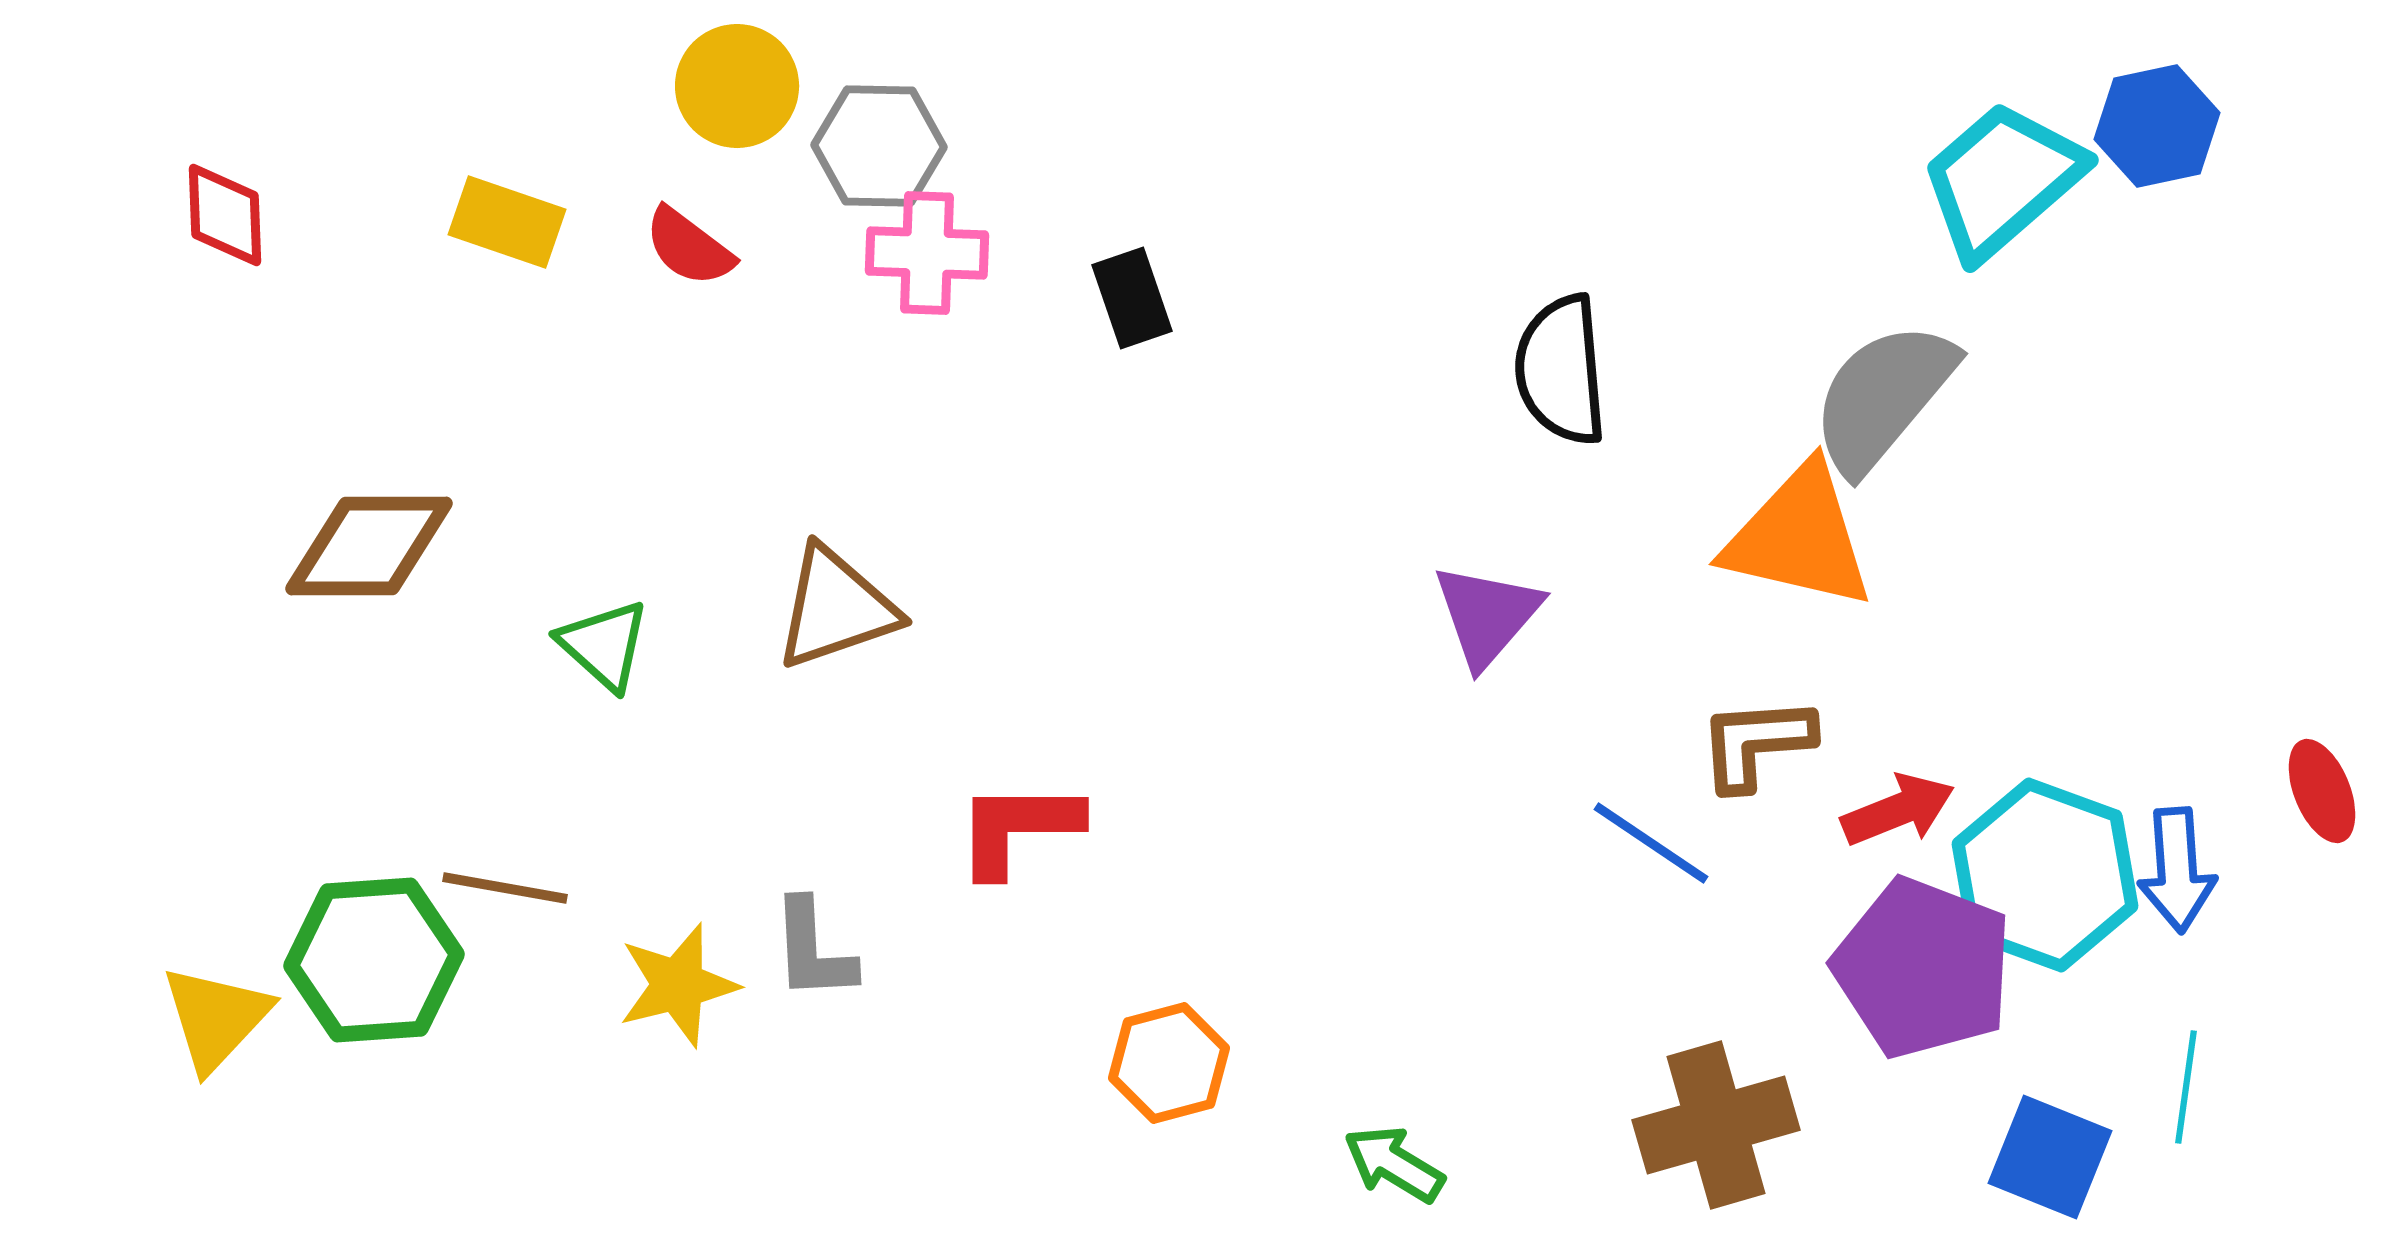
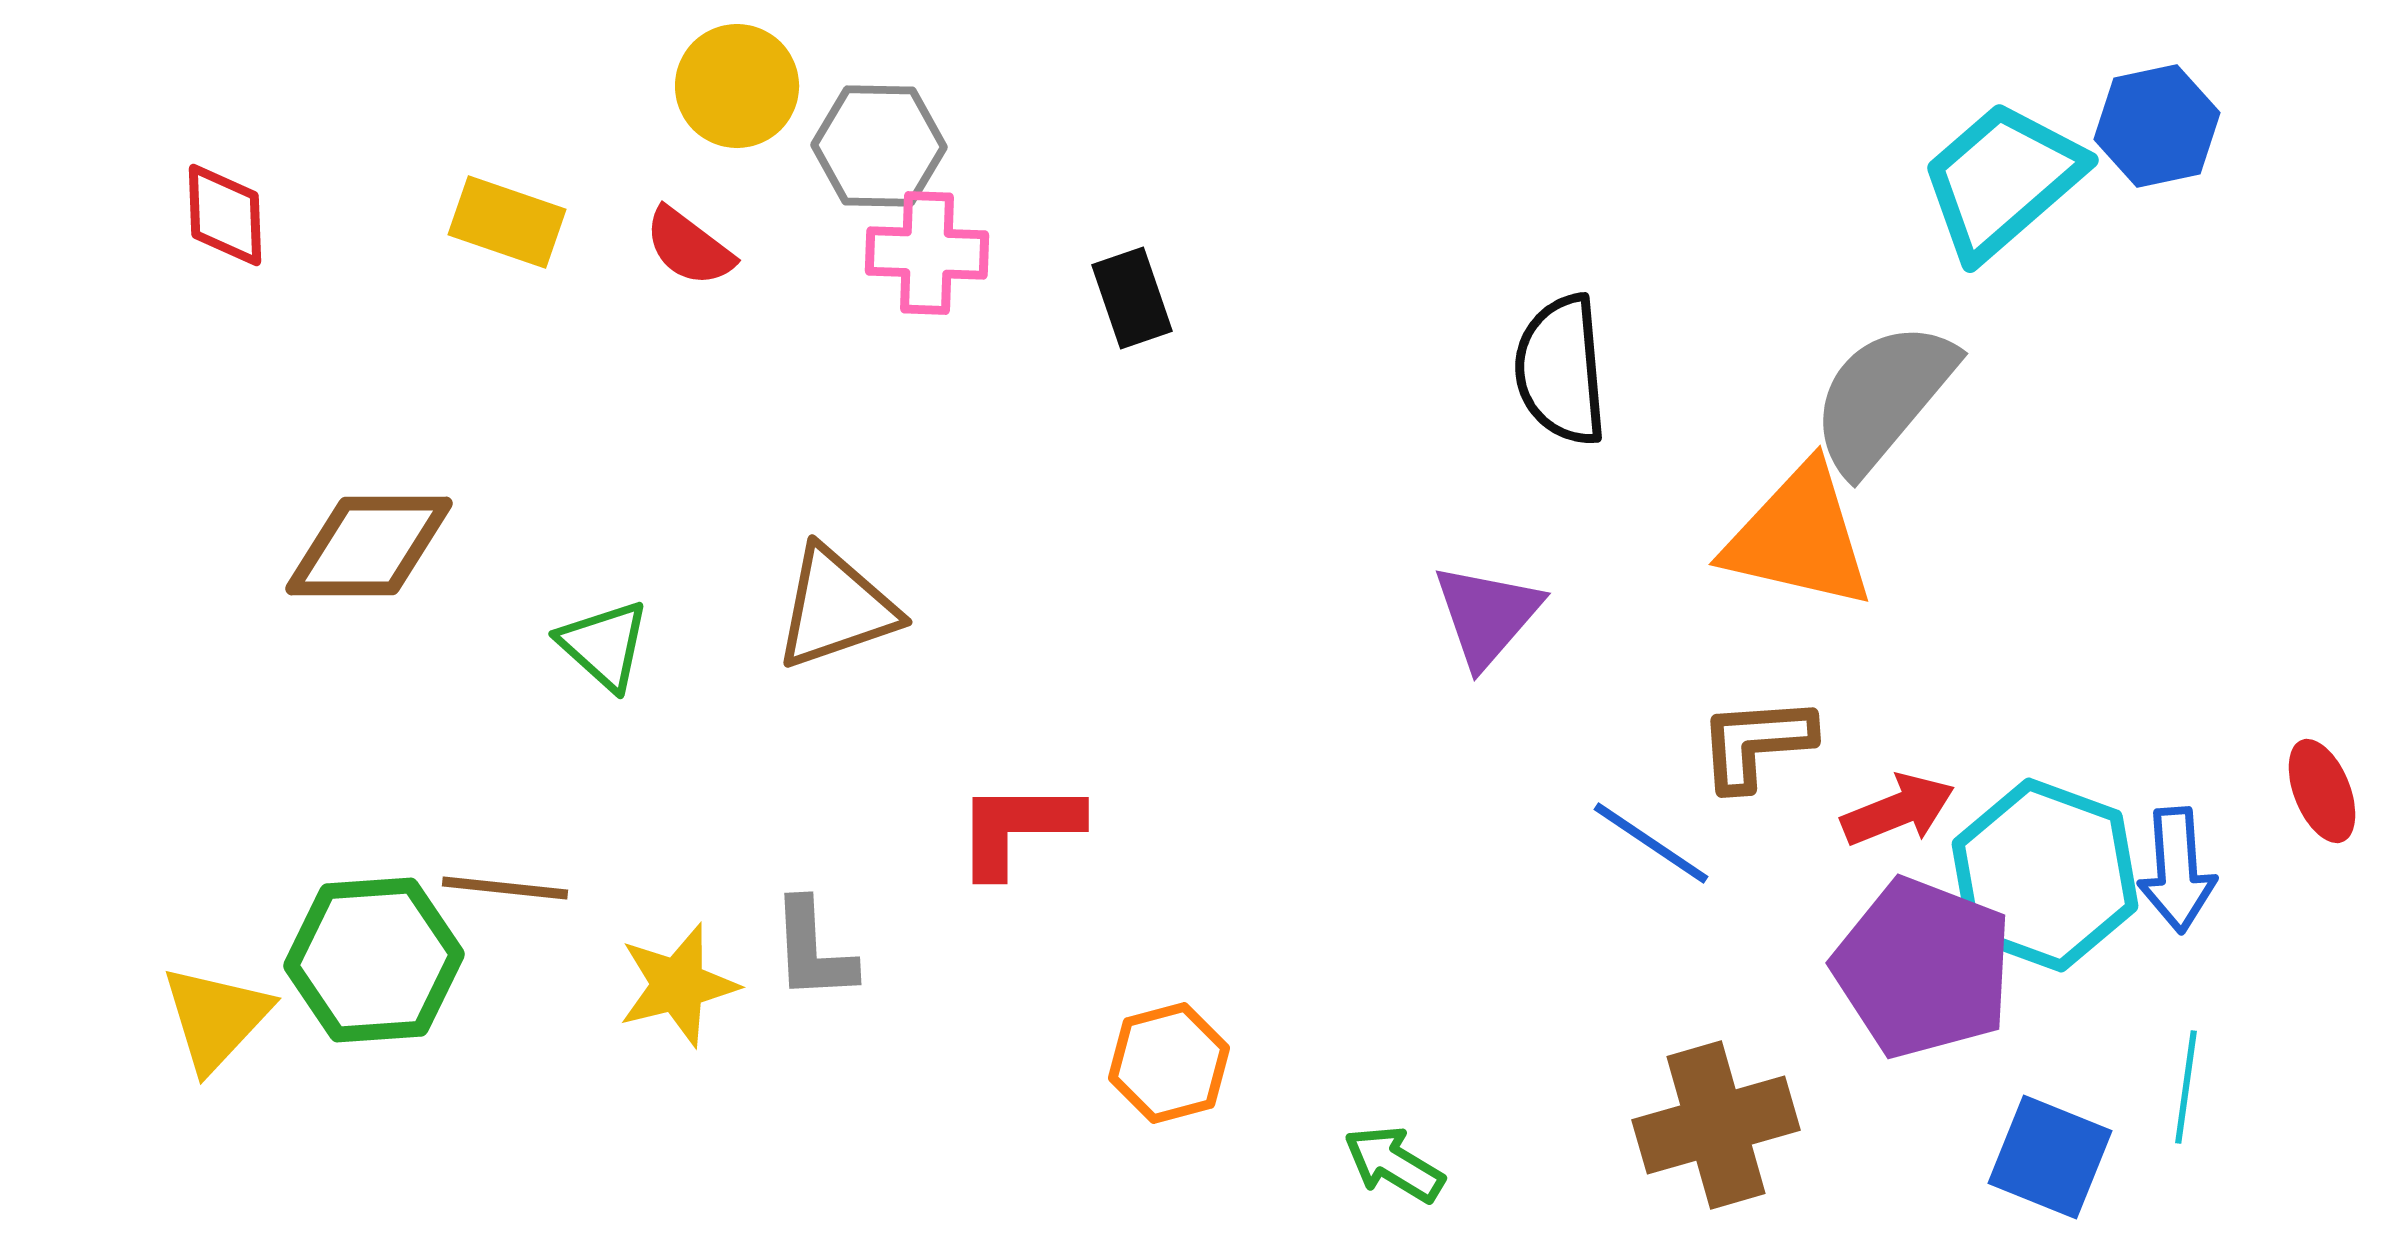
brown line: rotated 4 degrees counterclockwise
